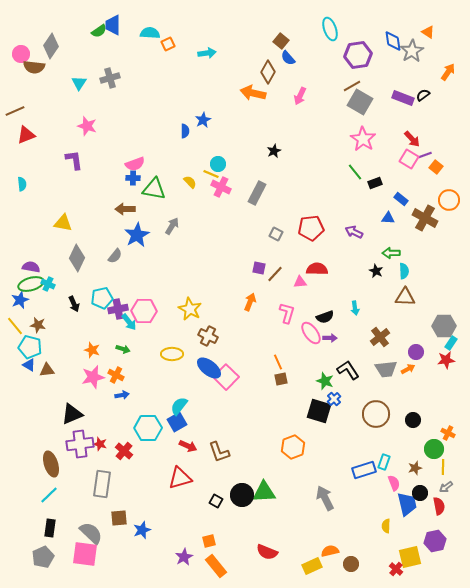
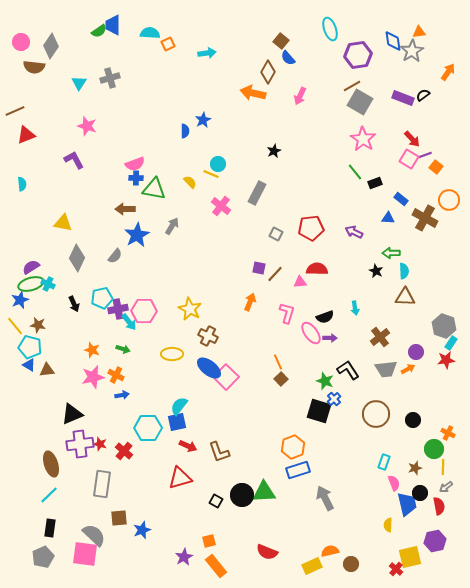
orange triangle at (428, 32): moved 9 px left; rotated 40 degrees counterclockwise
pink circle at (21, 54): moved 12 px up
purple L-shape at (74, 160): rotated 20 degrees counterclockwise
blue cross at (133, 178): moved 3 px right
pink cross at (221, 187): moved 19 px down; rotated 12 degrees clockwise
purple semicircle at (31, 267): rotated 42 degrees counterclockwise
gray hexagon at (444, 326): rotated 20 degrees clockwise
brown square at (281, 379): rotated 32 degrees counterclockwise
blue square at (177, 422): rotated 18 degrees clockwise
blue rectangle at (364, 470): moved 66 px left
yellow semicircle at (386, 526): moved 2 px right, 1 px up
gray semicircle at (91, 533): moved 3 px right, 2 px down
